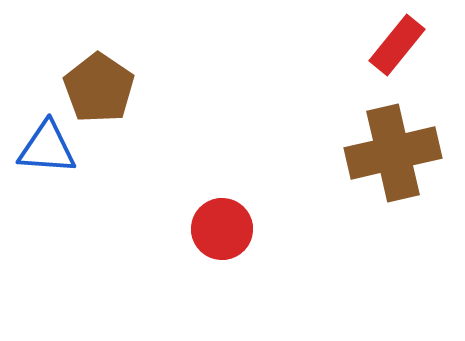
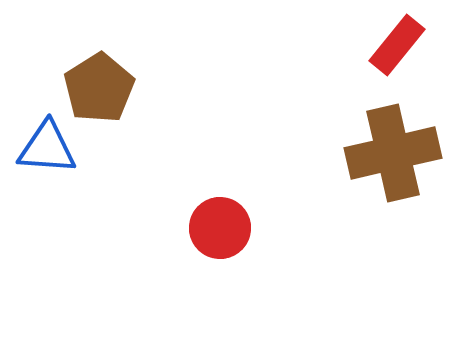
brown pentagon: rotated 6 degrees clockwise
red circle: moved 2 px left, 1 px up
